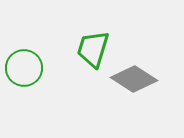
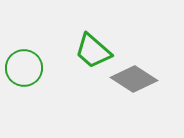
green trapezoid: moved 2 px down; rotated 66 degrees counterclockwise
